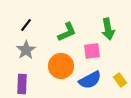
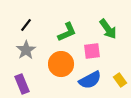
green arrow: rotated 25 degrees counterclockwise
orange circle: moved 2 px up
purple rectangle: rotated 24 degrees counterclockwise
